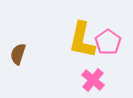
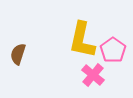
pink pentagon: moved 5 px right, 8 px down
pink cross: moved 5 px up
